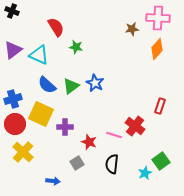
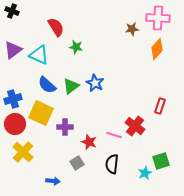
yellow square: moved 1 px up
green square: rotated 18 degrees clockwise
